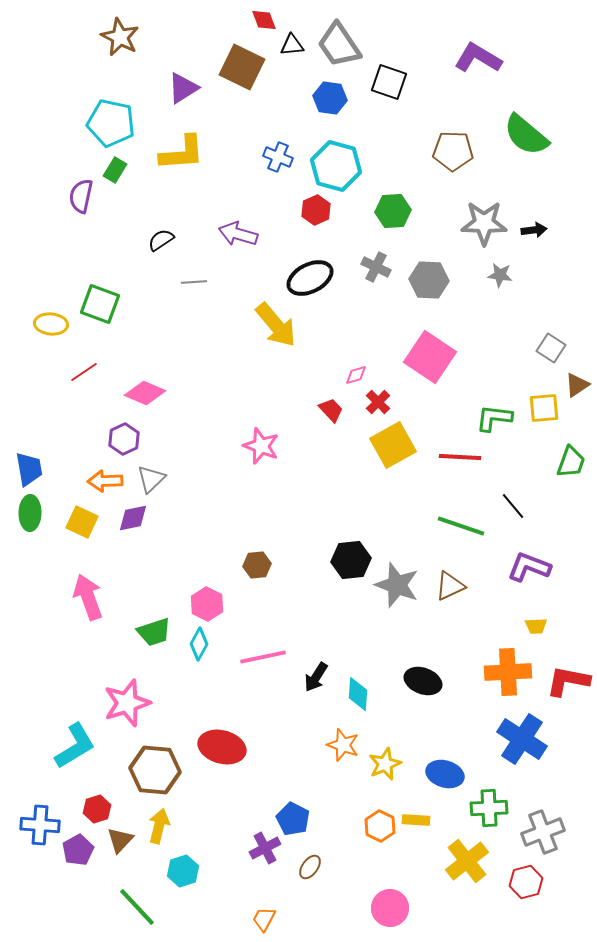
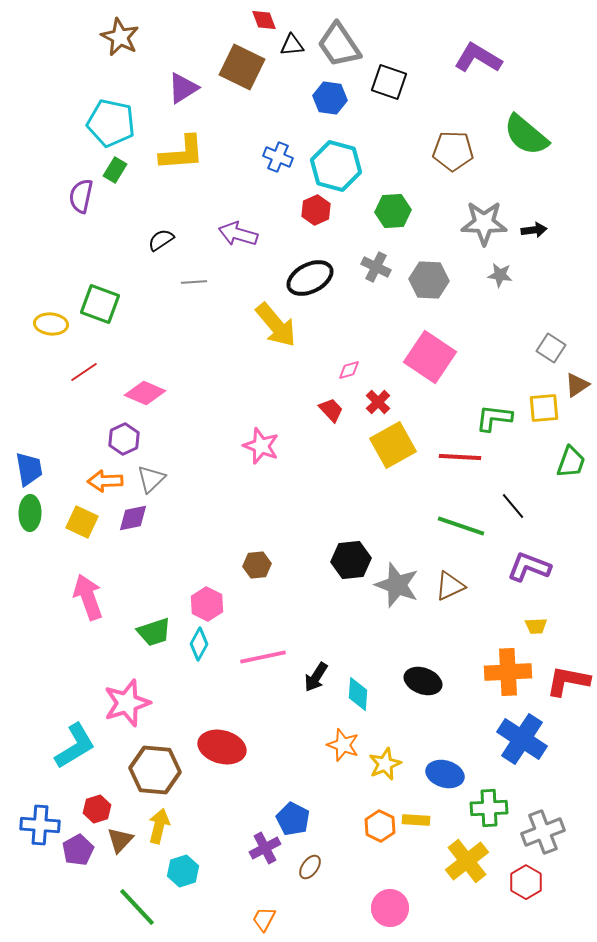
pink diamond at (356, 375): moved 7 px left, 5 px up
red hexagon at (526, 882): rotated 16 degrees counterclockwise
